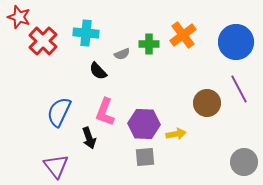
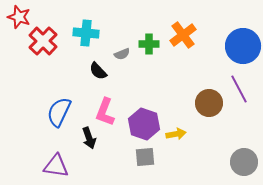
blue circle: moved 7 px right, 4 px down
brown circle: moved 2 px right
purple hexagon: rotated 16 degrees clockwise
purple triangle: rotated 44 degrees counterclockwise
